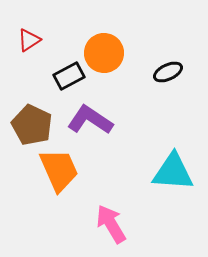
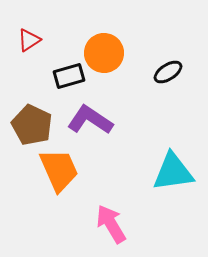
black ellipse: rotated 8 degrees counterclockwise
black rectangle: rotated 12 degrees clockwise
cyan triangle: rotated 12 degrees counterclockwise
